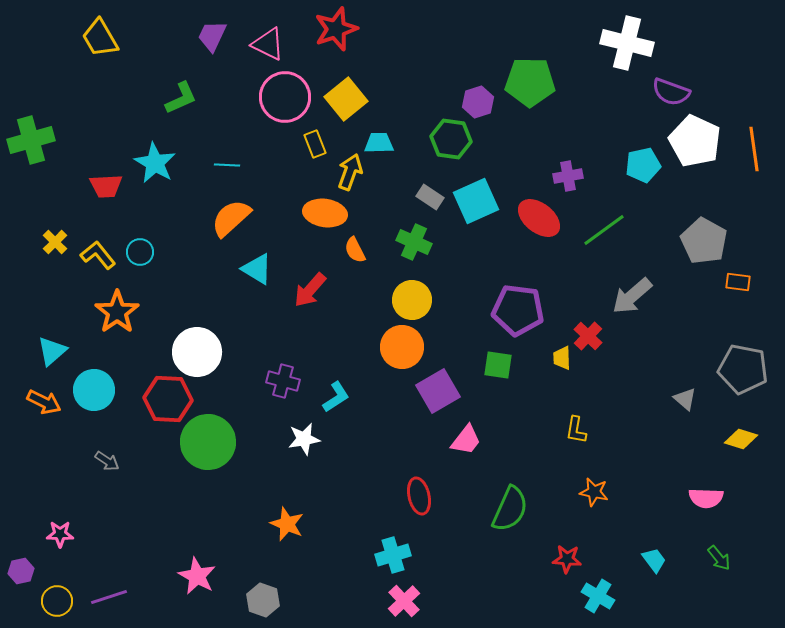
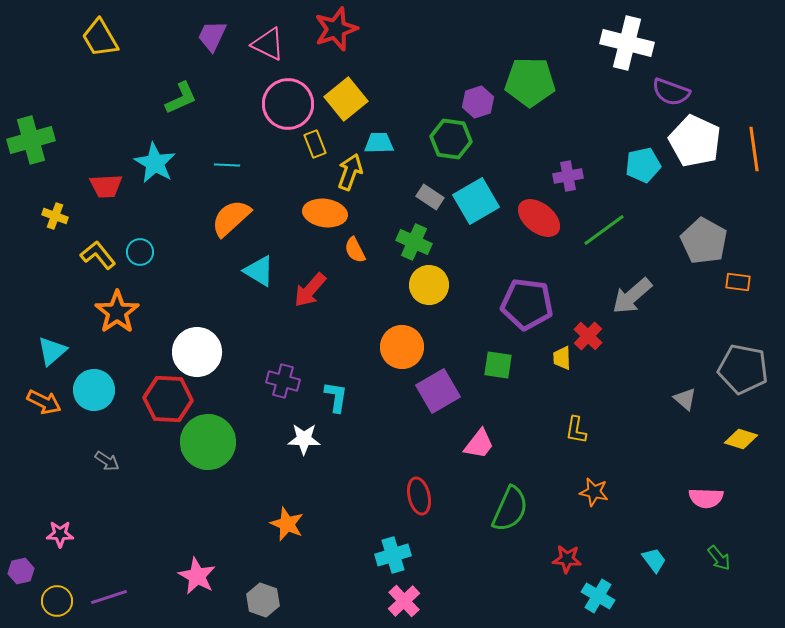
pink circle at (285, 97): moved 3 px right, 7 px down
cyan square at (476, 201): rotated 6 degrees counterclockwise
yellow cross at (55, 242): moved 26 px up; rotated 25 degrees counterclockwise
cyan triangle at (257, 269): moved 2 px right, 2 px down
yellow circle at (412, 300): moved 17 px right, 15 px up
purple pentagon at (518, 310): moved 9 px right, 6 px up
cyan L-shape at (336, 397): rotated 48 degrees counterclockwise
white star at (304, 439): rotated 12 degrees clockwise
pink trapezoid at (466, 440): moved 13 px right, 4 px down
